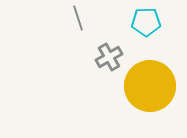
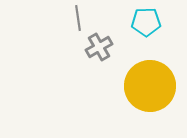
gray line: rotated 10 degrees clockwise
gray cross: moved 10 px left, 10 px up
